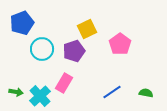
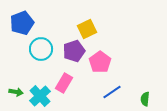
pink pentagon: moved 20 px left, 18 px down
cyan circle: moved 1 px left
green semicircle: moved 1 px left, 6 px down; rotated 96 degrees counterclockwise
